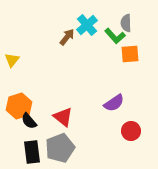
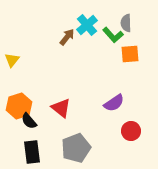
green L-shape: moved 2 px left, 1 px up
red triangle: moved 2 px left, 9 px up
gray pentagon: moved 16 px right
